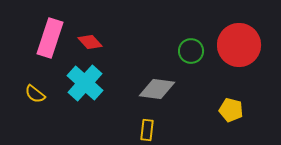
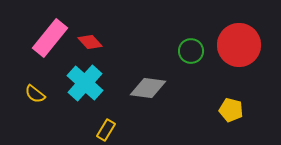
pink rectangle: rotated 21 degrees clockwise
gray diamond: moved 9 px left, 1 px up
yellow rectangle: moved 41 px left; rotated 25 degrees clockwise
